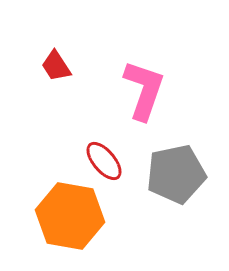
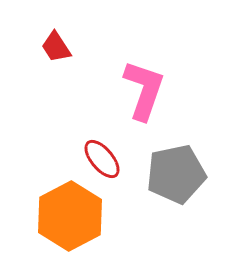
red trapezoid: moved 19 px up
red ellipse: moved 2 px left, 2 px up
orange hexagon: rotated 22 degrees clockwise
